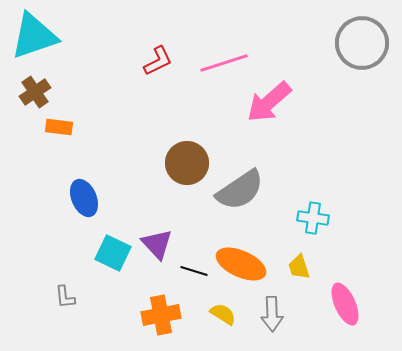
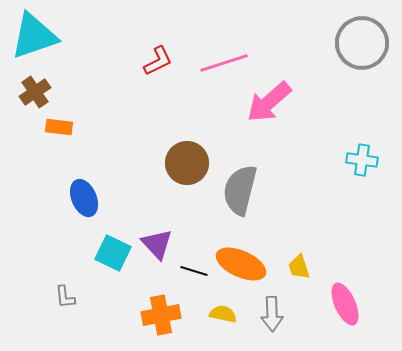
gray semicircle: rotated 138 degrees clockwise
cyan cross: moved 49 px right, 58 px up
yellow semicircle: rotated 20 degrees counterclockwise
